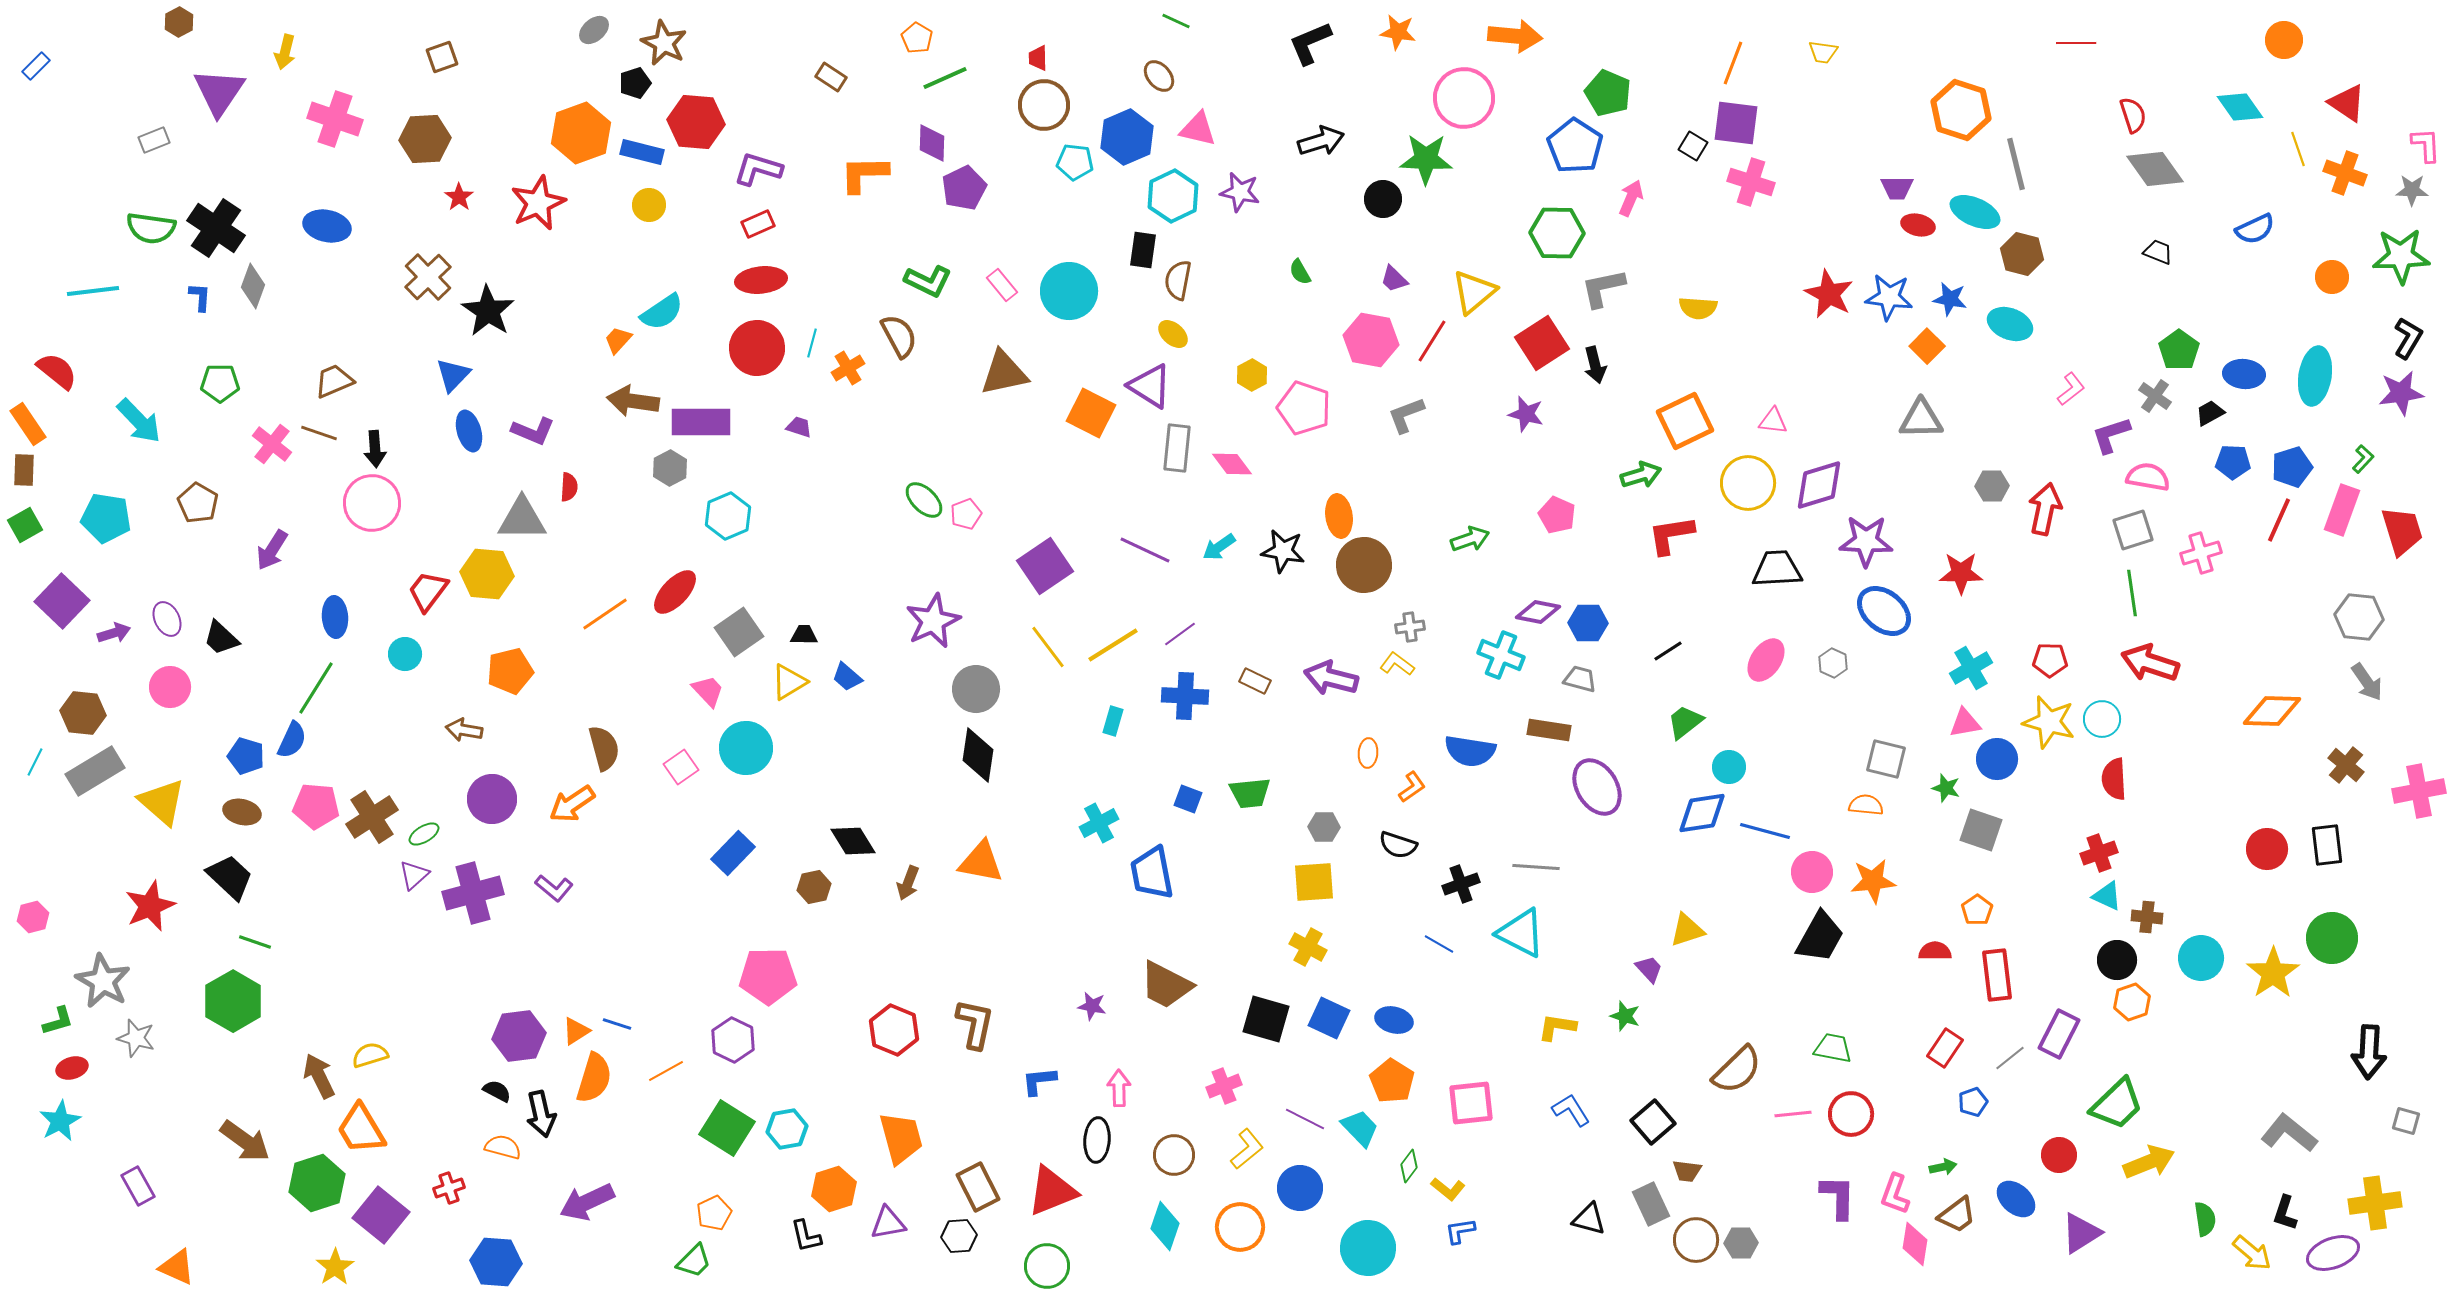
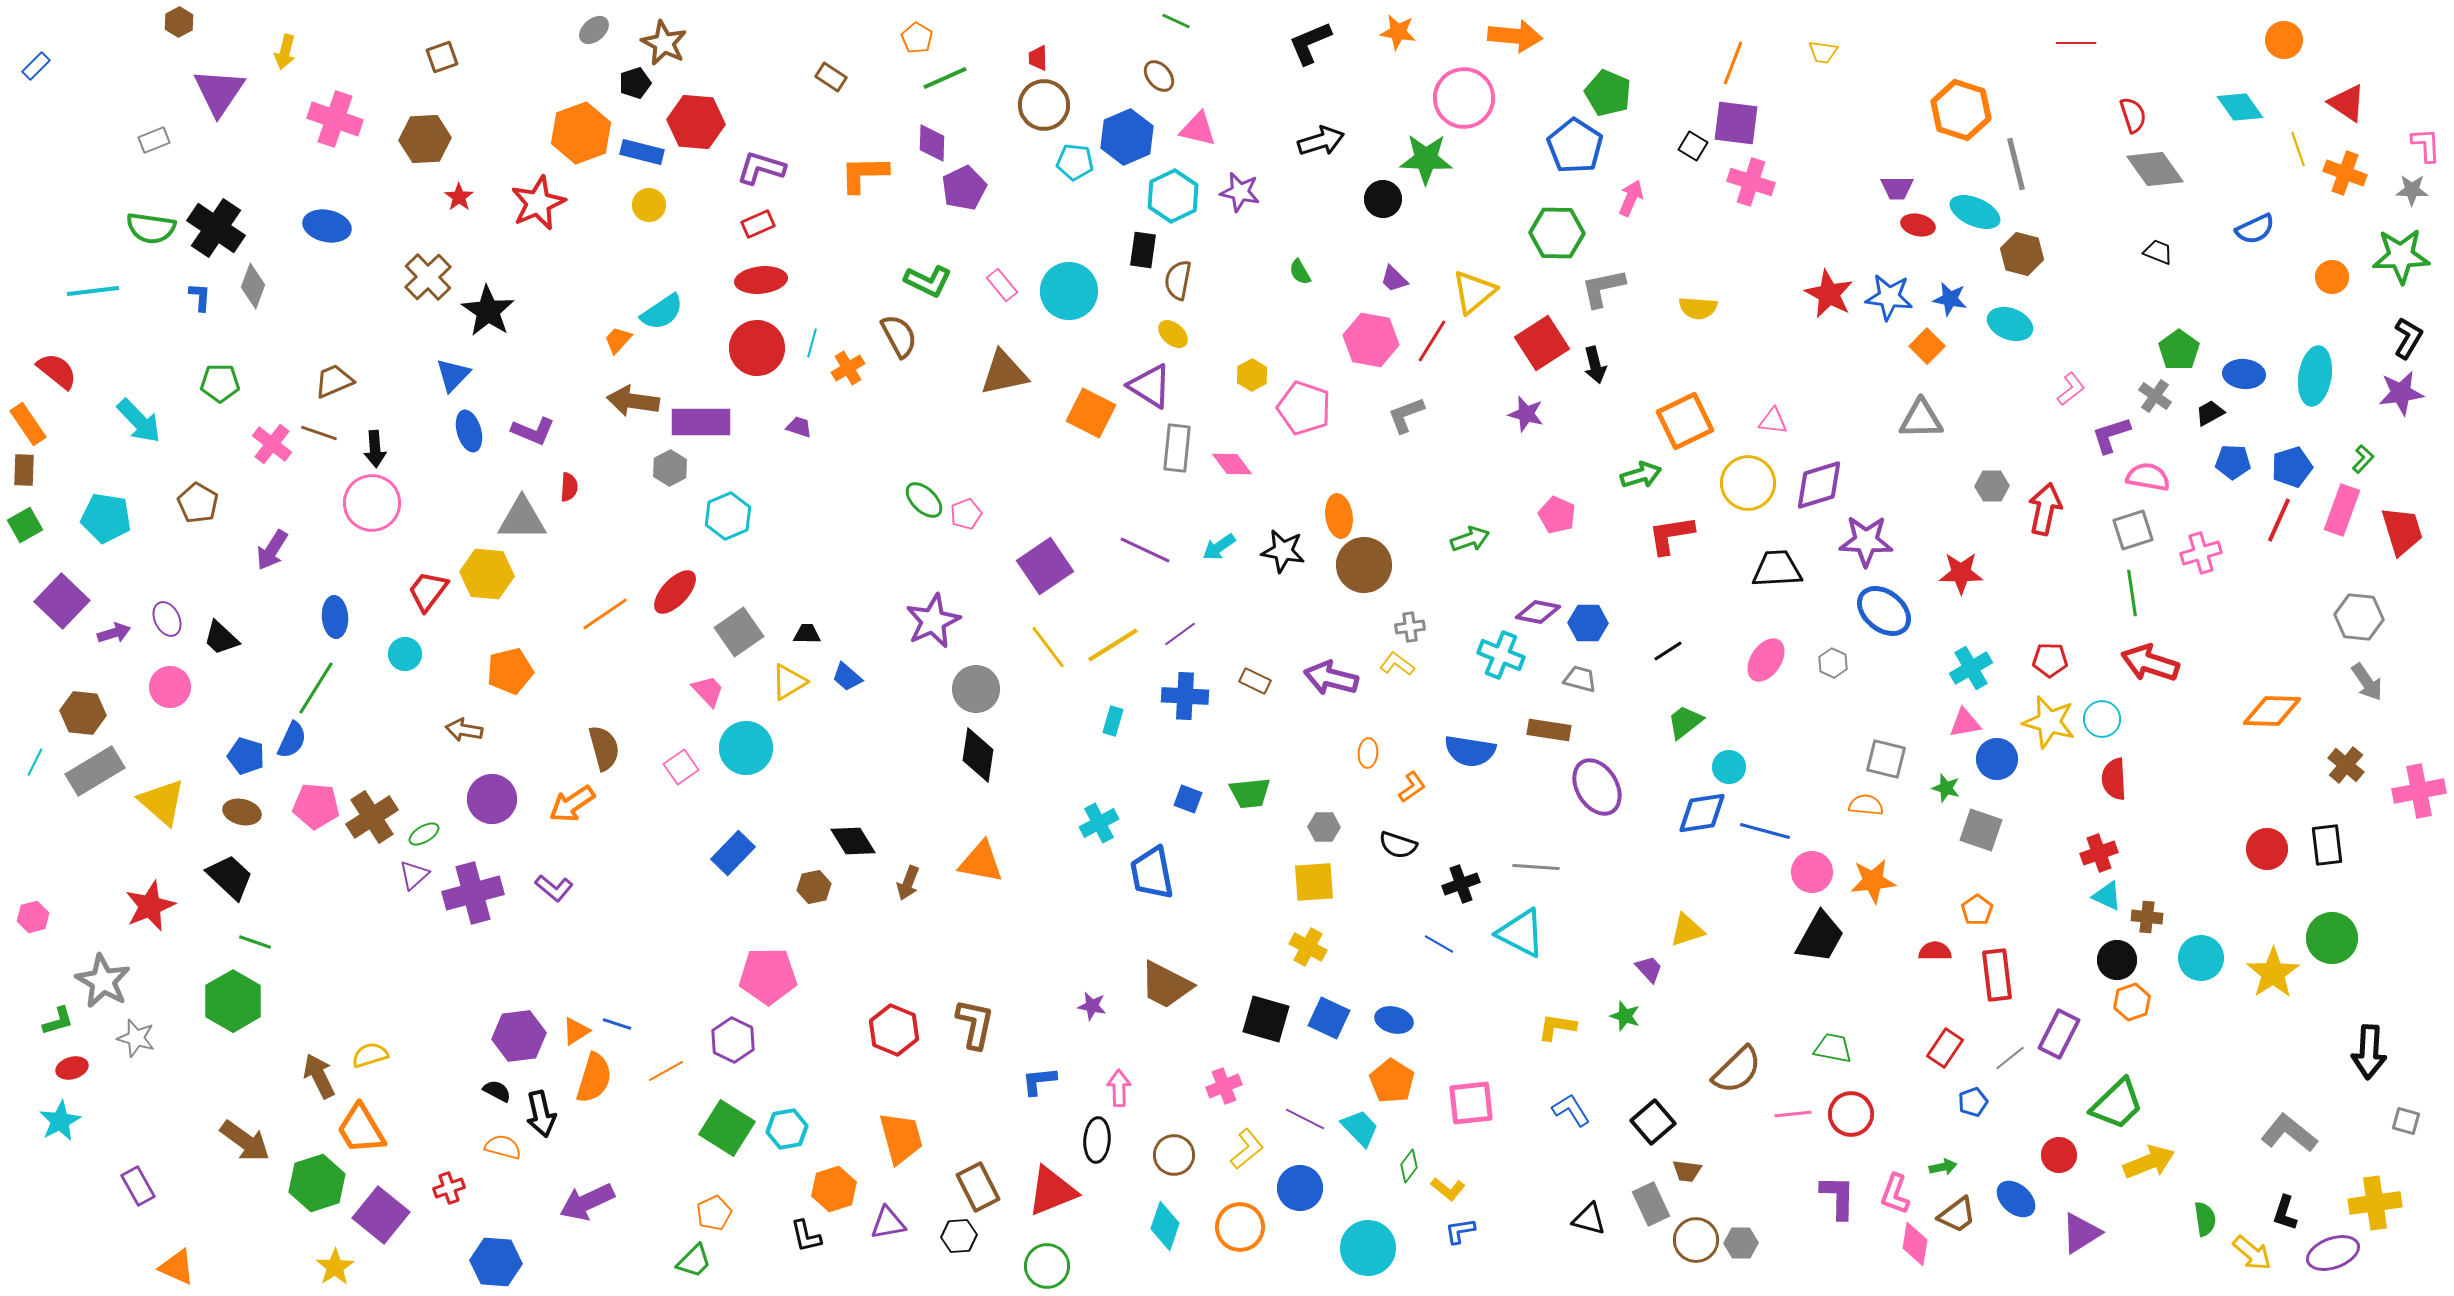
purple L-shape at (758, 169): moved 3 px right, 1 px up
black trapezoid at (804, 635): moved 3 px right, 1 px up
